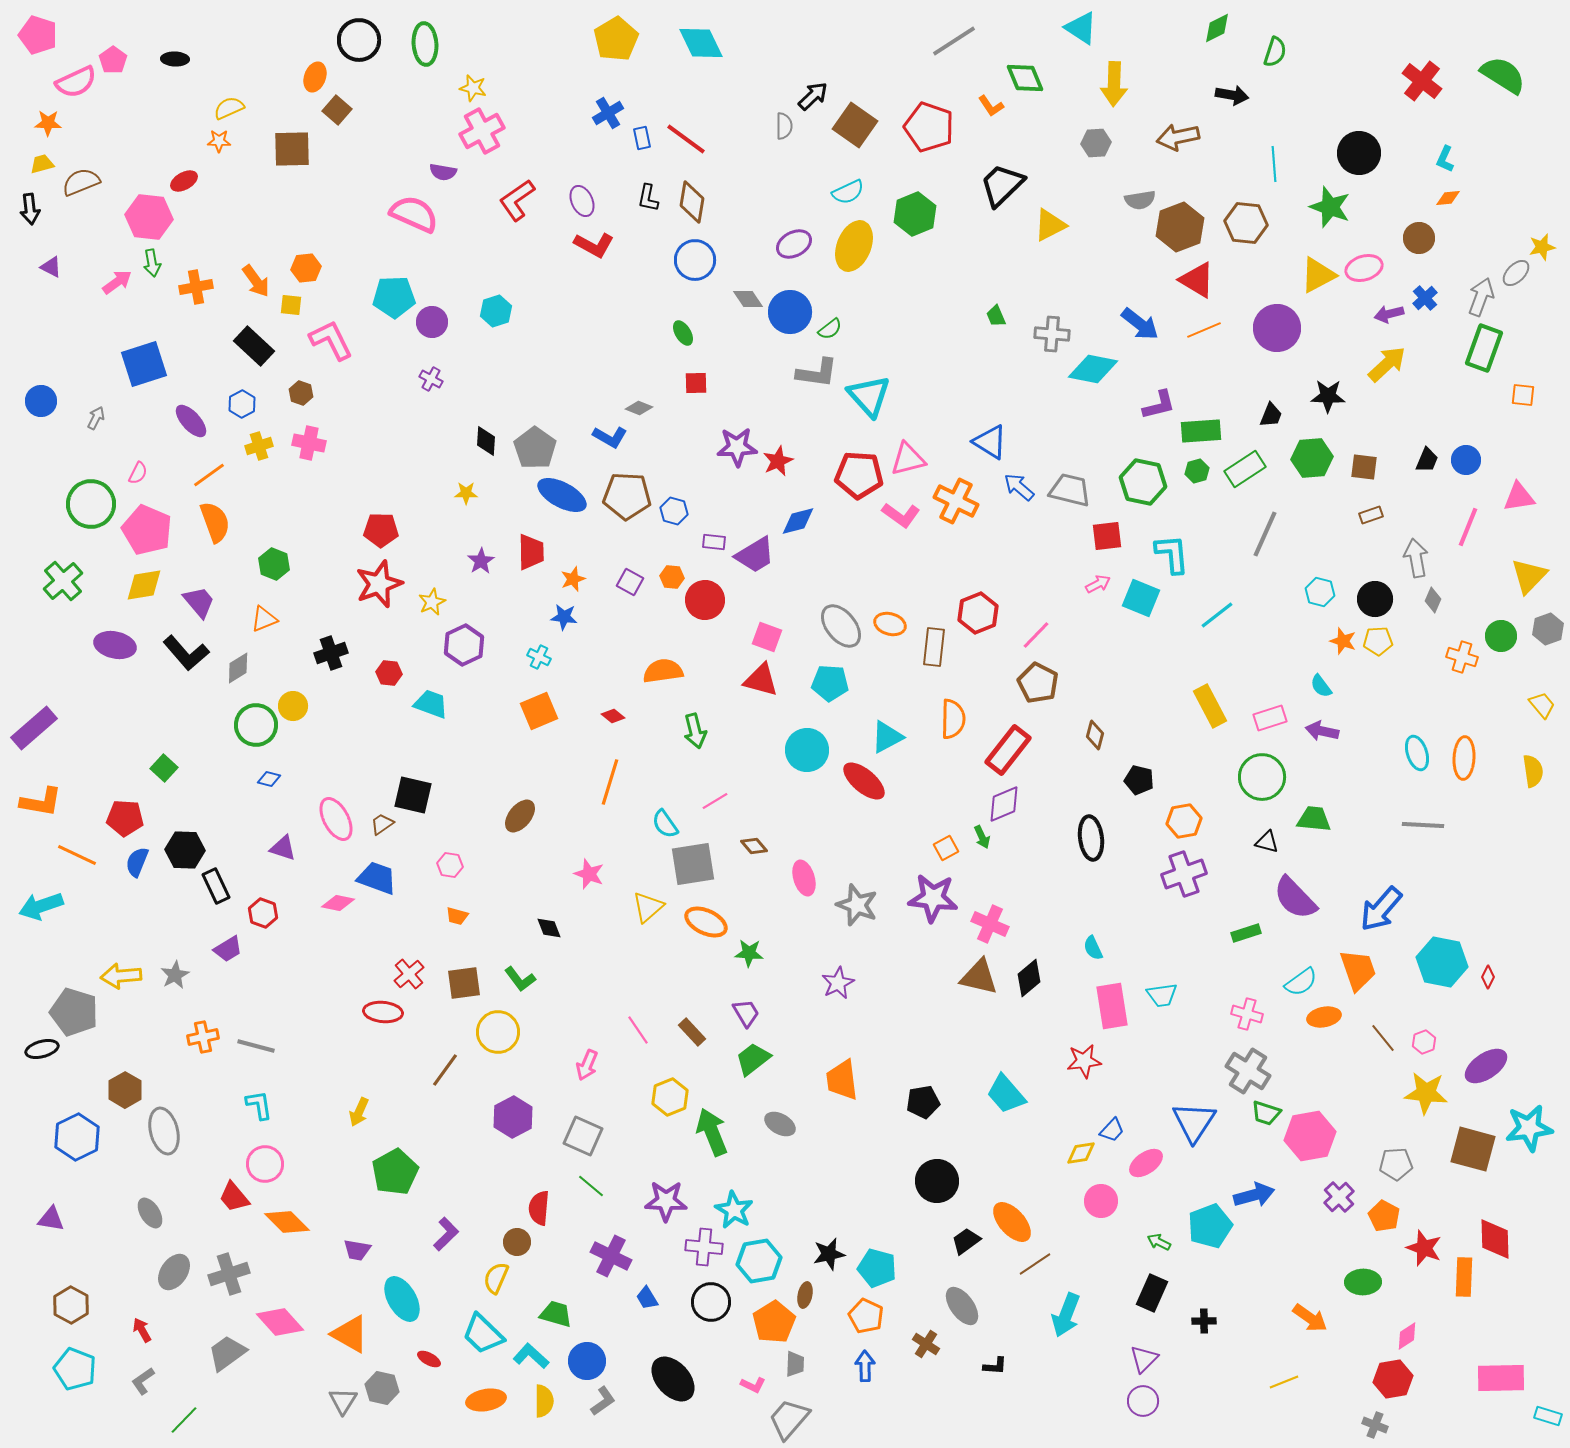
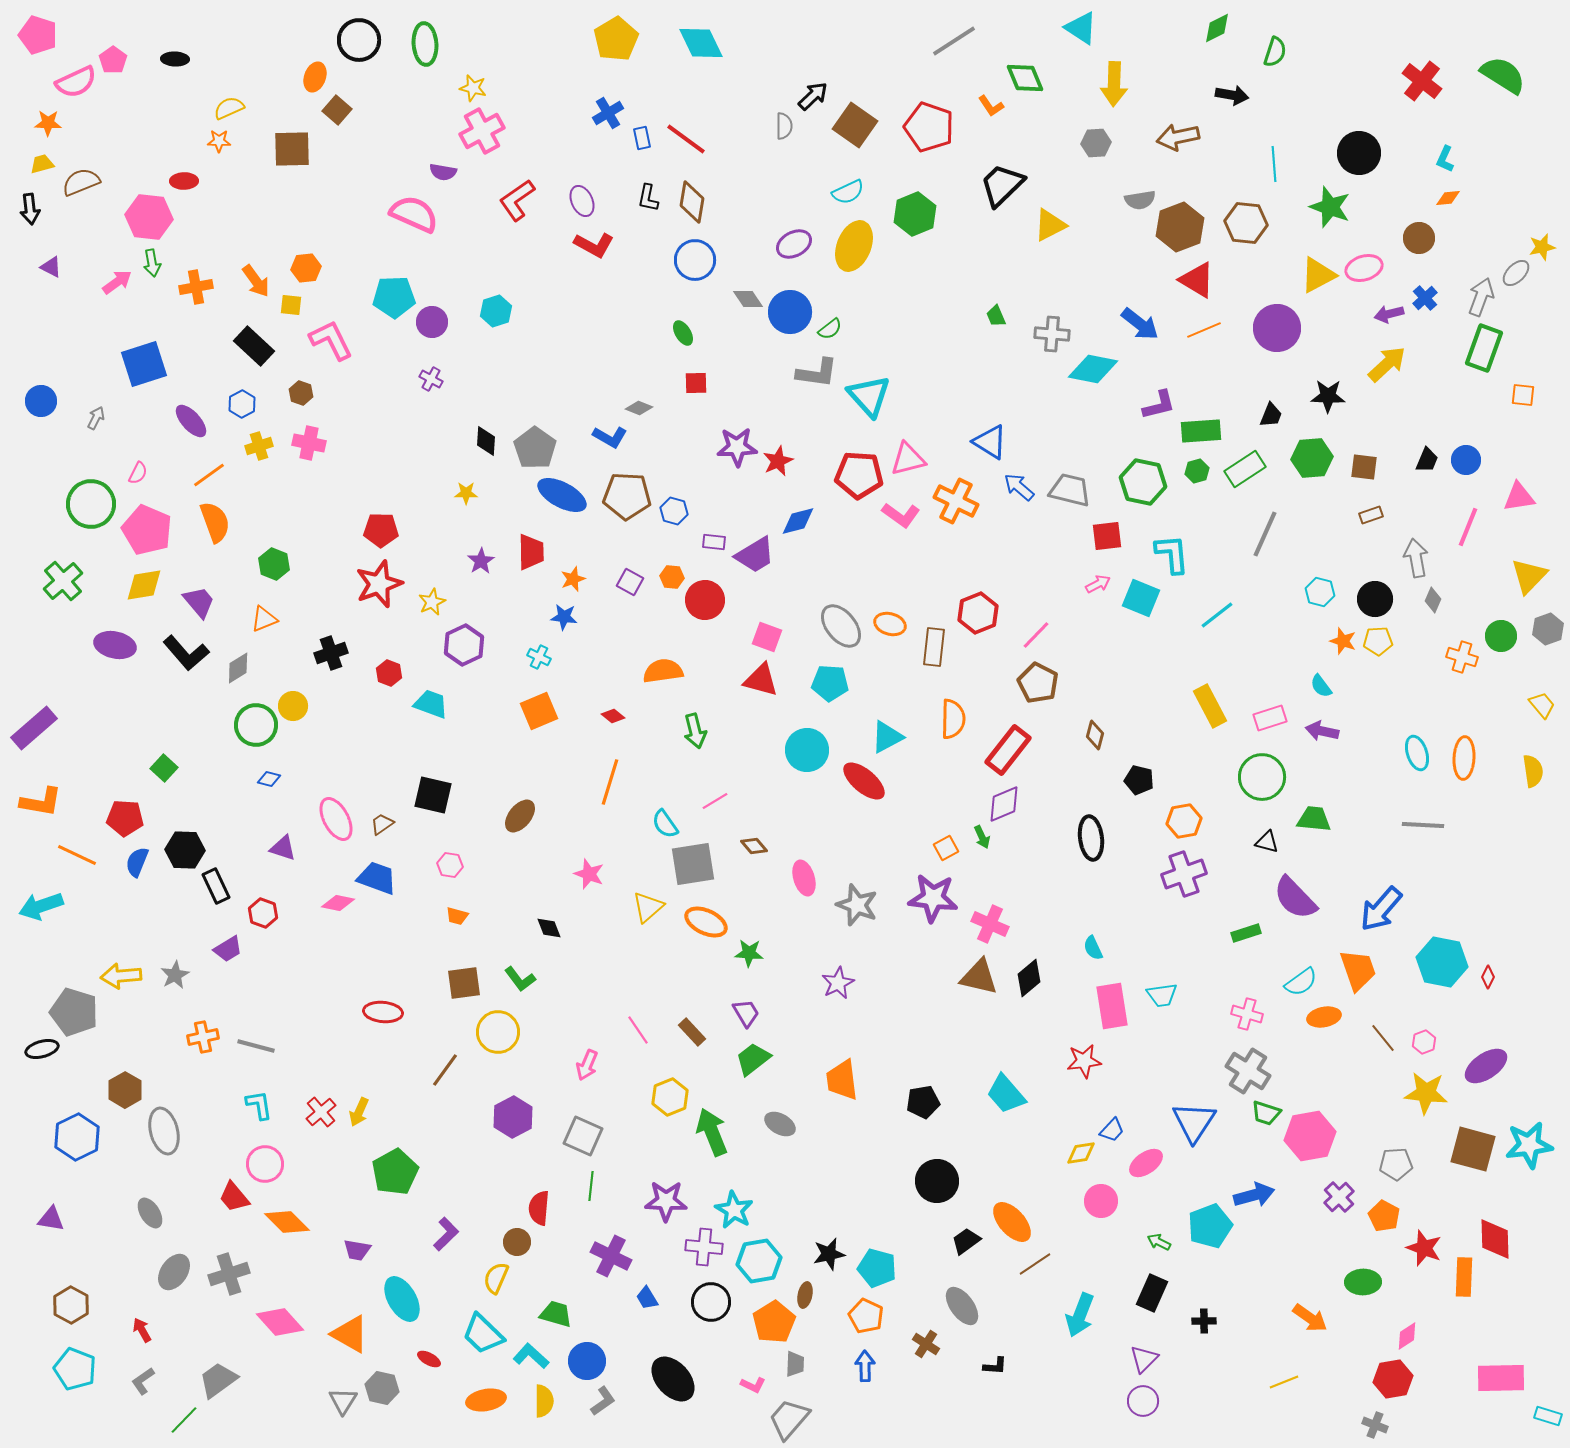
red ellipse at (184, 181): rotated 28 degrees clockwise
red hexagon at (389, 673): rotated 15 degrees clockwise
black square at (413, 795): moved 20 px right
red cross at (409, 974): moved 88 px left, 138 px down
cyan star at (1529, 1128): moved 17 px down
green line at (591, 1186): rotated 56 degrees clockwise
cyan arrow at (1066, 1315): moved 14 px right
gray trapezoid at (227, 1353): moved 9 px left, 27 px down
